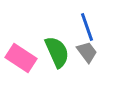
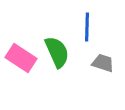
blue line: rotated 20 degrees clockwise
gray trapezoid: moved 16 px right, 11 px down; rotated 35 degrees counterclockwise
